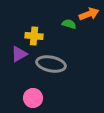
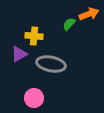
green semicircle: rotated 64 degrees counterclockwise
pink circle: moved 1 px right
